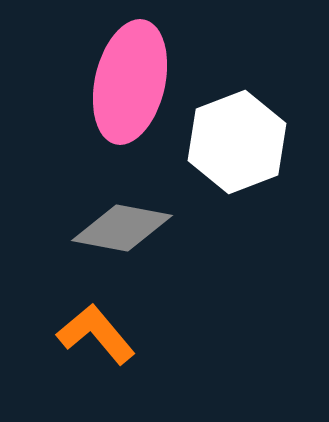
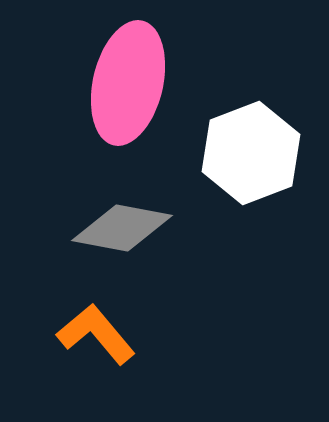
pink ellipse: moved 2 px left, 1 px down
white hexagon: moved 14 px right, 11 px down
